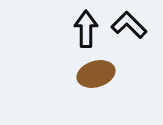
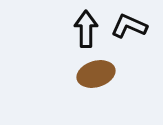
black L-shape: moved 1 px down; rotated 21 degrees counterclockwise
